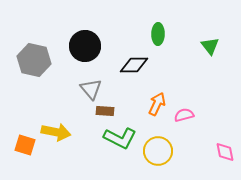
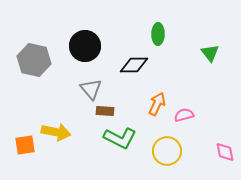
green triangle: moved 7 px down
orange square: rotated 25 degrees counterclockwise
yellow circle: moved 9 px right
